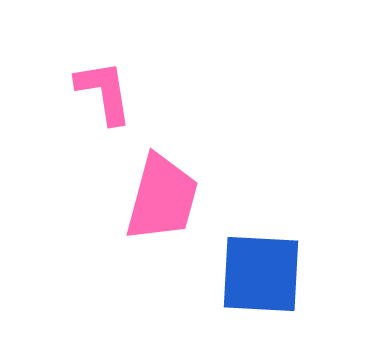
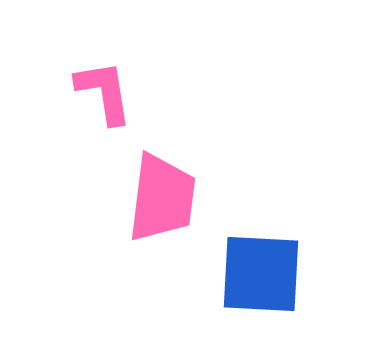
pink trapezoid: rotated 8 degrees counterclockwise
